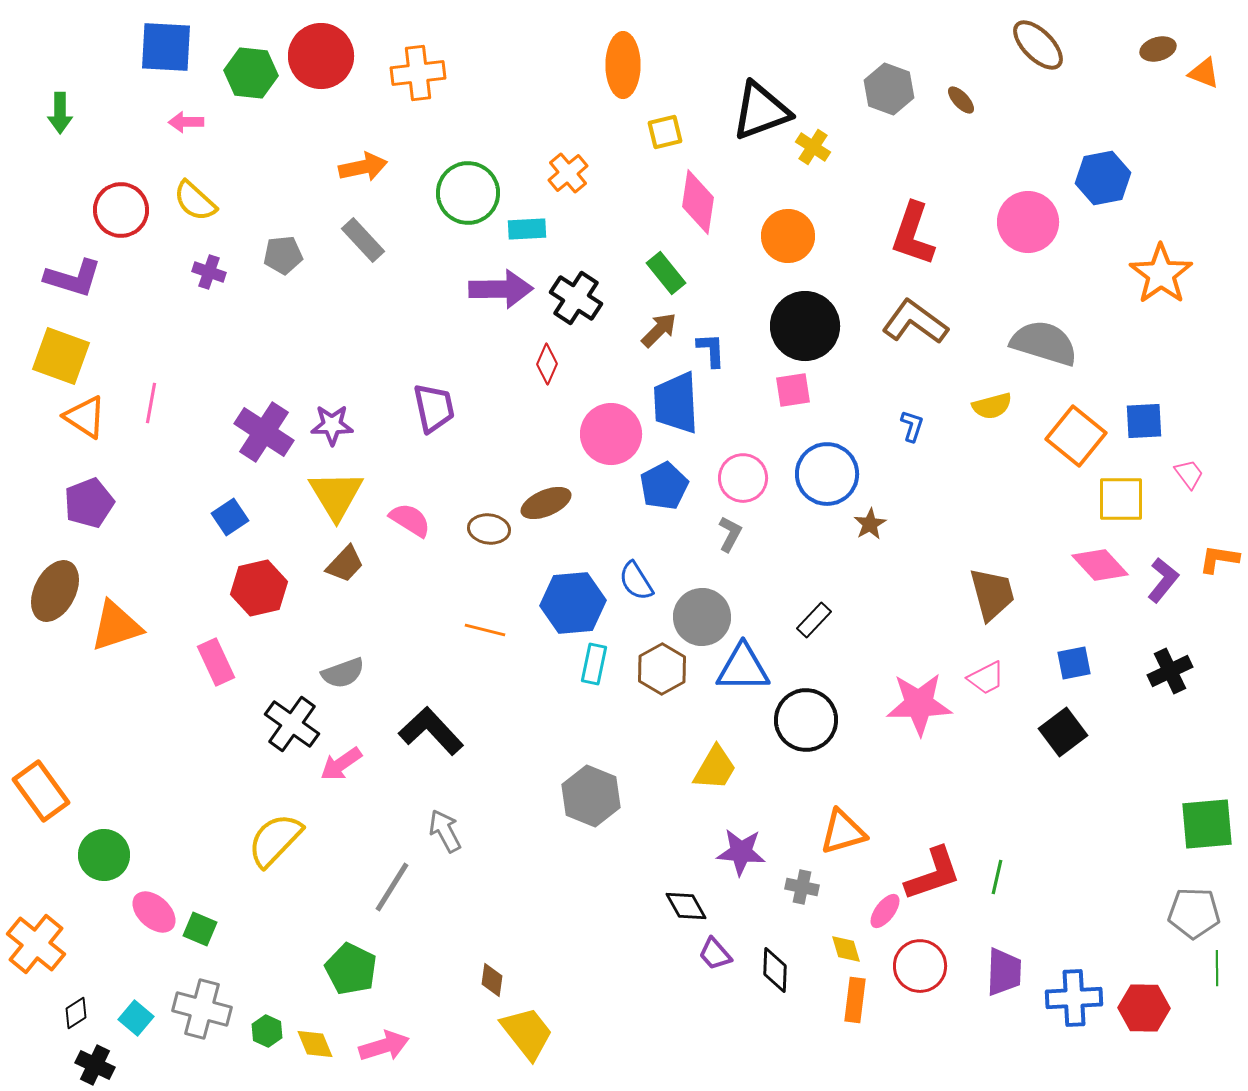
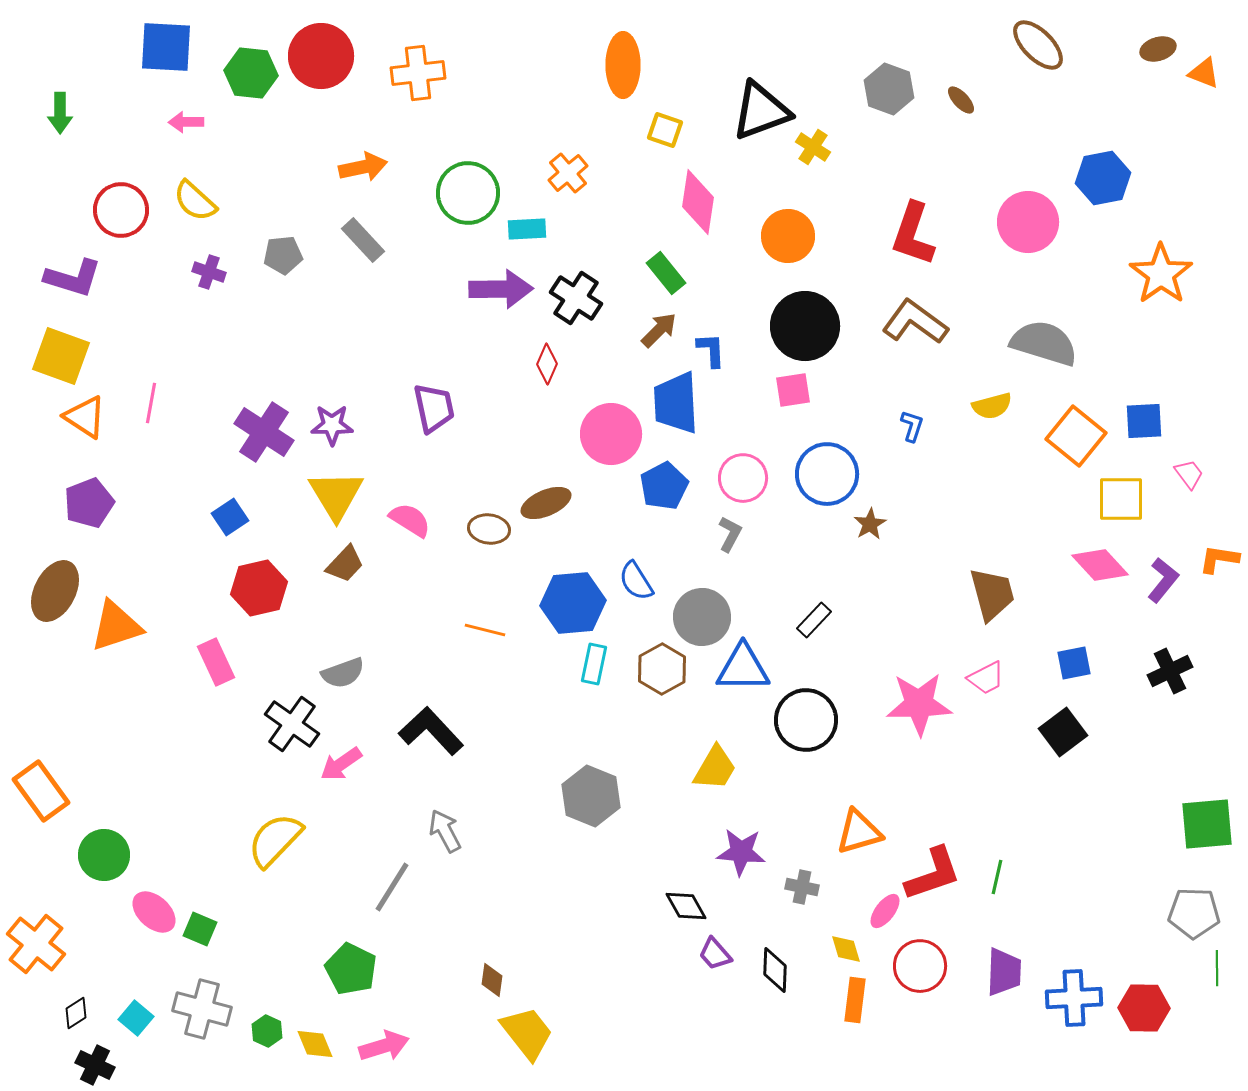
yellow square at (665, 132): moved 2 px up; rotated 33 degrees clockwise
orange triangle at (843, 832): moved 16 px right
